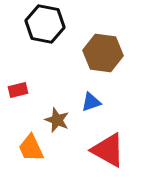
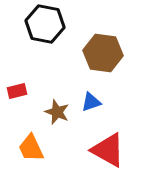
red rectangle: moved 1 px left, 1 px down
brown star: moved 8 px up
